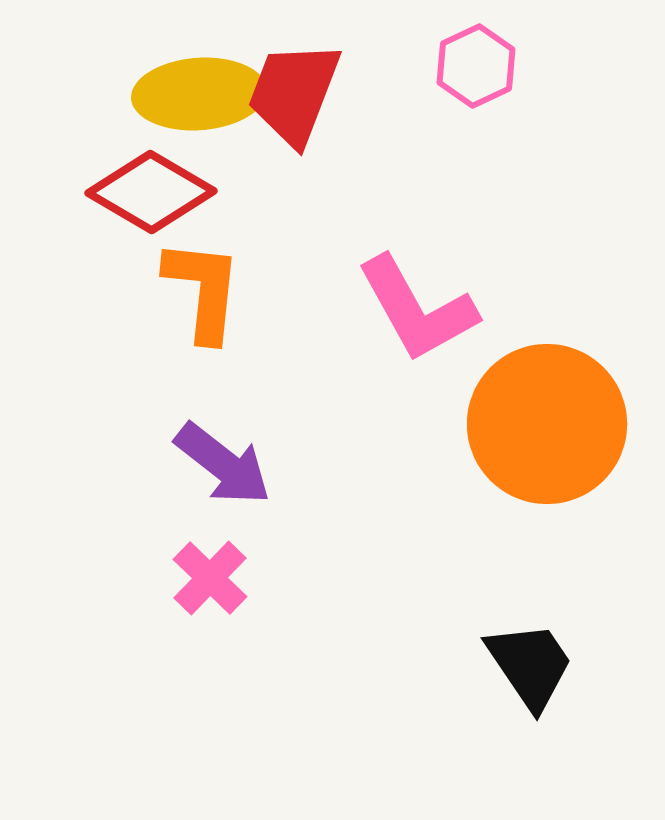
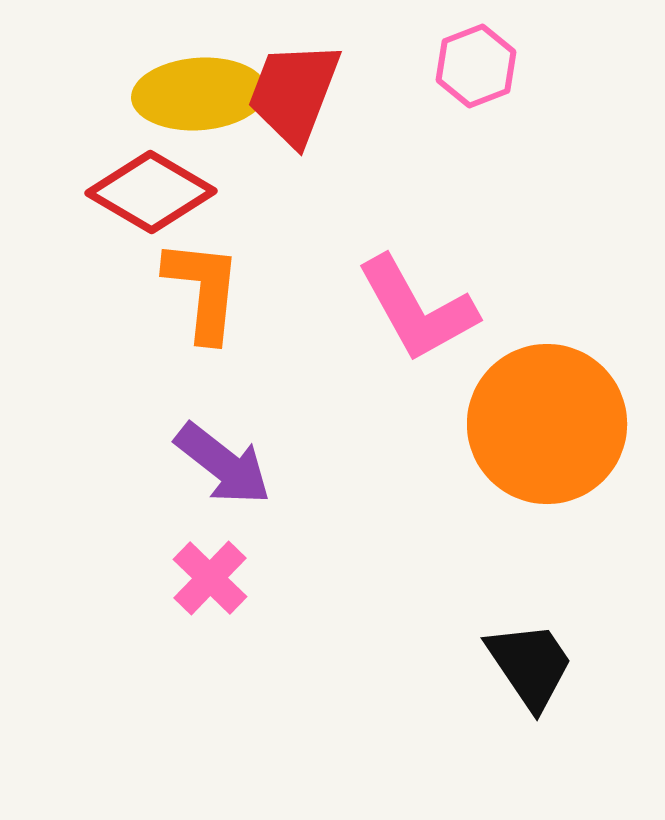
pink hexagon: rotated 4 degrees clockwise
